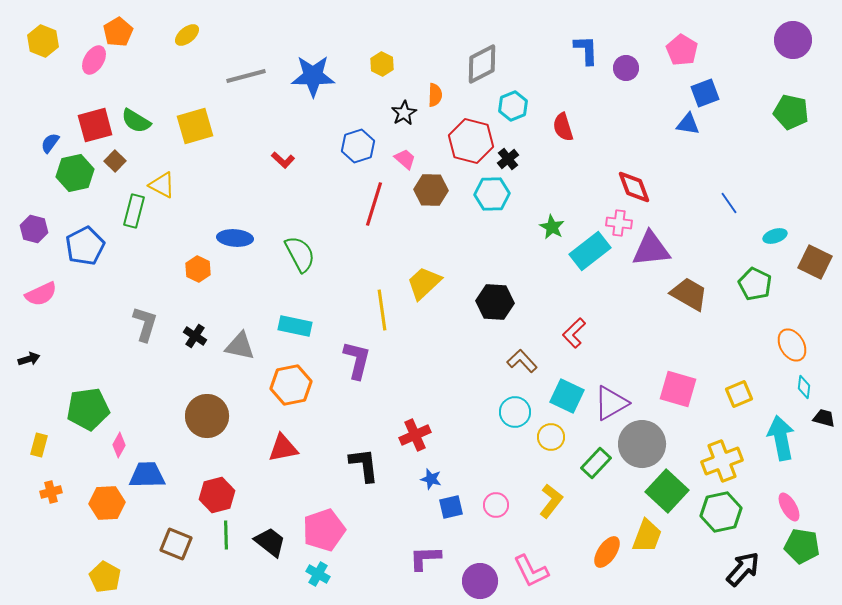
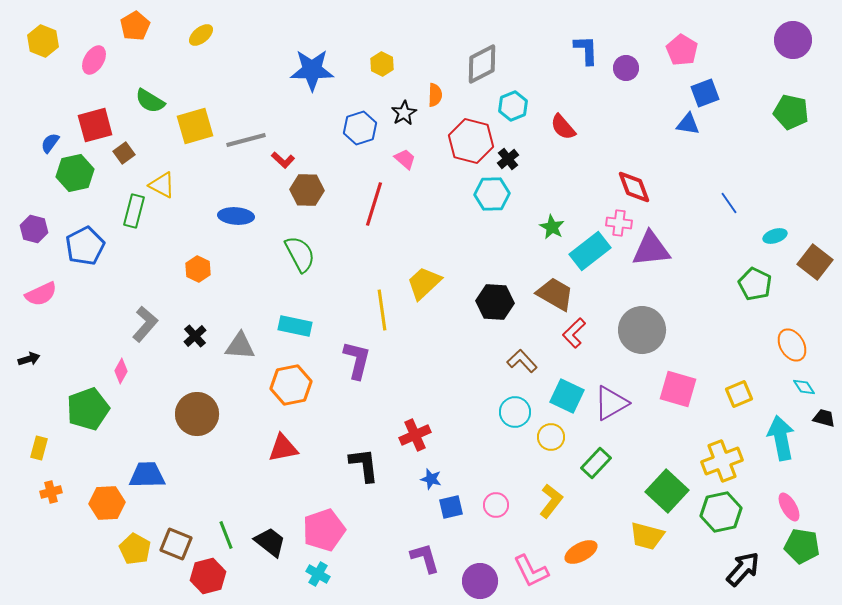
orange pentagon at (118, 32): moved 17 px right, 6 px up
yellow ellipse at (187, 35): moved 14 px right
gray line at (246, 76): moved 64 px down
blue star at (313, 76): moved 1 px left, 6 px up
green semicircle at (136, 121): moved 14 px right, 20 px up
red semicircle at (563, 127): rotated 24 degrees counterclockwise
blue hexagon at (358, 146): moved 2 px right, 18 px up
brown square at (115, 161): moved 9 px right, 8 px up; rotated 10 degrees clockwise
brown hexagon at (431, 190): moved 124 px left
blue ellipse at (235, 238): moved 1 px right, 22 px up
brown square at (815, 262): rotated 12 degrees clockwise
brown trapezoid at (689, 294): moved 134 px left
gray L-shape at (145, 324): rotated 24 degrees clockwise
black cross at (195, 336): rotated 15 degrees clockwise
gray triangle at (240, 346): rotated 8 degrees counterclockwise
cyan diamond at (804, 387): rotated 40 degrees counterclockwise
green pentagon at (88, 409): rotated 12 degrees counterclockwise
brown circle at (207, 416): moved 10 px left, 2 px up
gray circle at (642, 444): moved 114 px up
yellow rectangle at (39, 445): moved 3 px down
pink diamond at (119, 445): moved 2 px right, 74 px up
red hexagon at (217, 495): moved 9 px left, 81 px down
green line at (226, 535): rotated 20 degrees counterclockwise
yellow trapezoid at (647, 536): rotated 84 degrees clockwise
orange ellipse at (607, 552): moved 26 px left; rotated 28 degrees clockwise
purple L-shape at (425, 558): rotated 76 degrees clockwise
yellow pentagon at (105, 577): moved 30 px right, 28 px up
